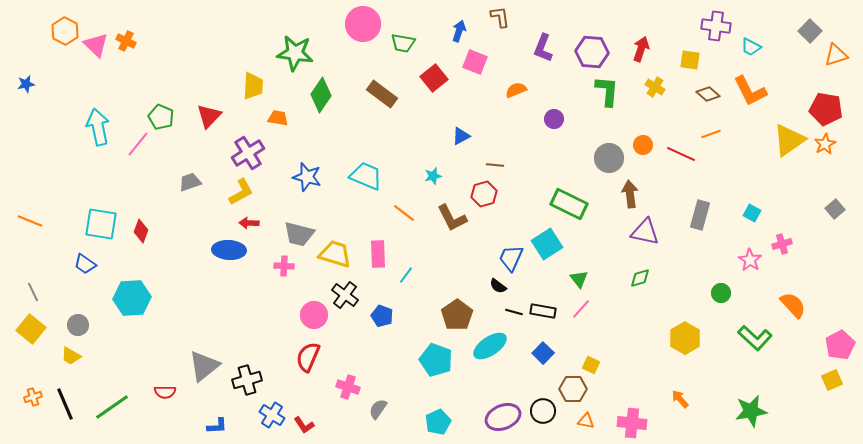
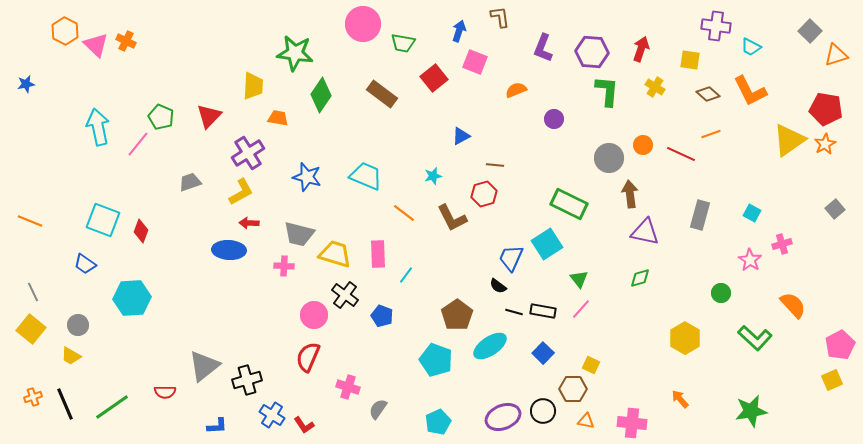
cyan square at (101, 224): moved 2 px right, 4 px up; rotated 12 degrees clockwise
